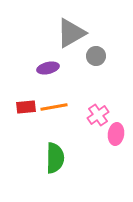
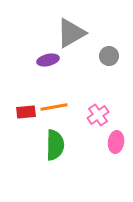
gray circle: moved 13 px right
purple ellipse: moved 8 px up
red rectangle: moved 5 px down
pink ellipse: moved 8 px down
green semicircle: moved 13 px up
